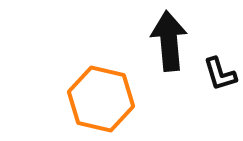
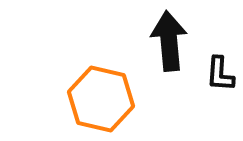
black L-shape: rotated 21 degrees clockwise
